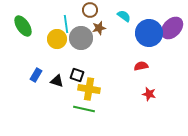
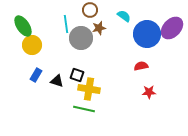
blue circle: moved 2 px left, 1 px down
yellow circle: moved 25 px left, 6 px down
red star: moved 2 px up; rotated 16 degrees counterclockwise
